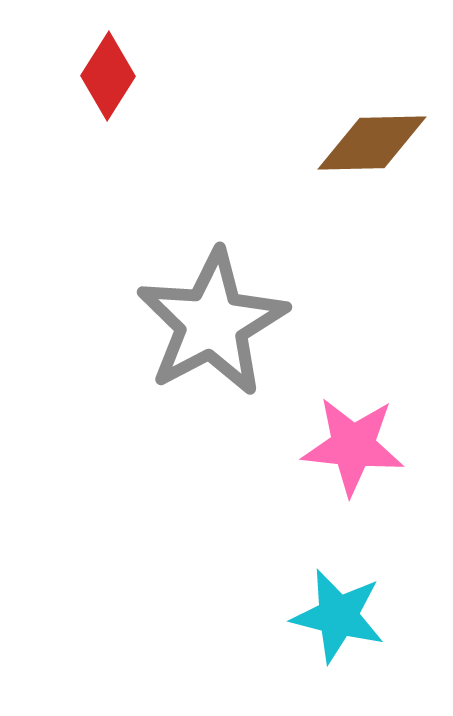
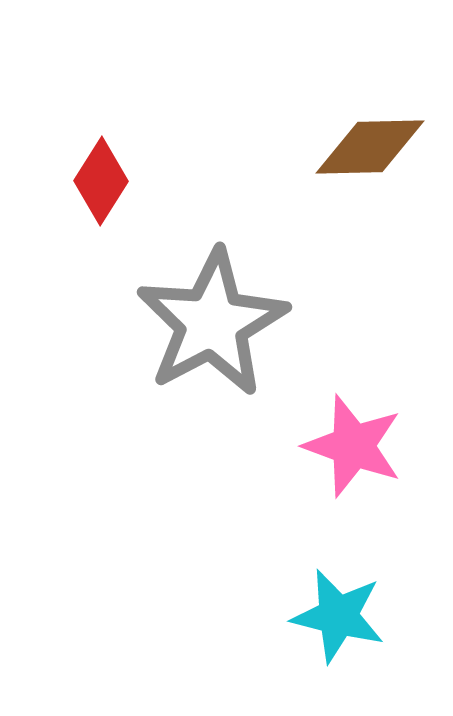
red diamond: moved 7 px left, 105 px down
brown diamond: moved 2 px left, 4 px down
pink star: rotated 14 degrees clockwise
